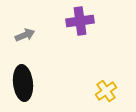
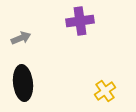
gray arrow: moved 4 px left, 3 px down
yellow cross: moved 1 px left
